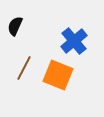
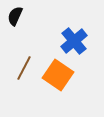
black semicircle: moved 10 px up
orange square: rotated 12 degrees clockwise
